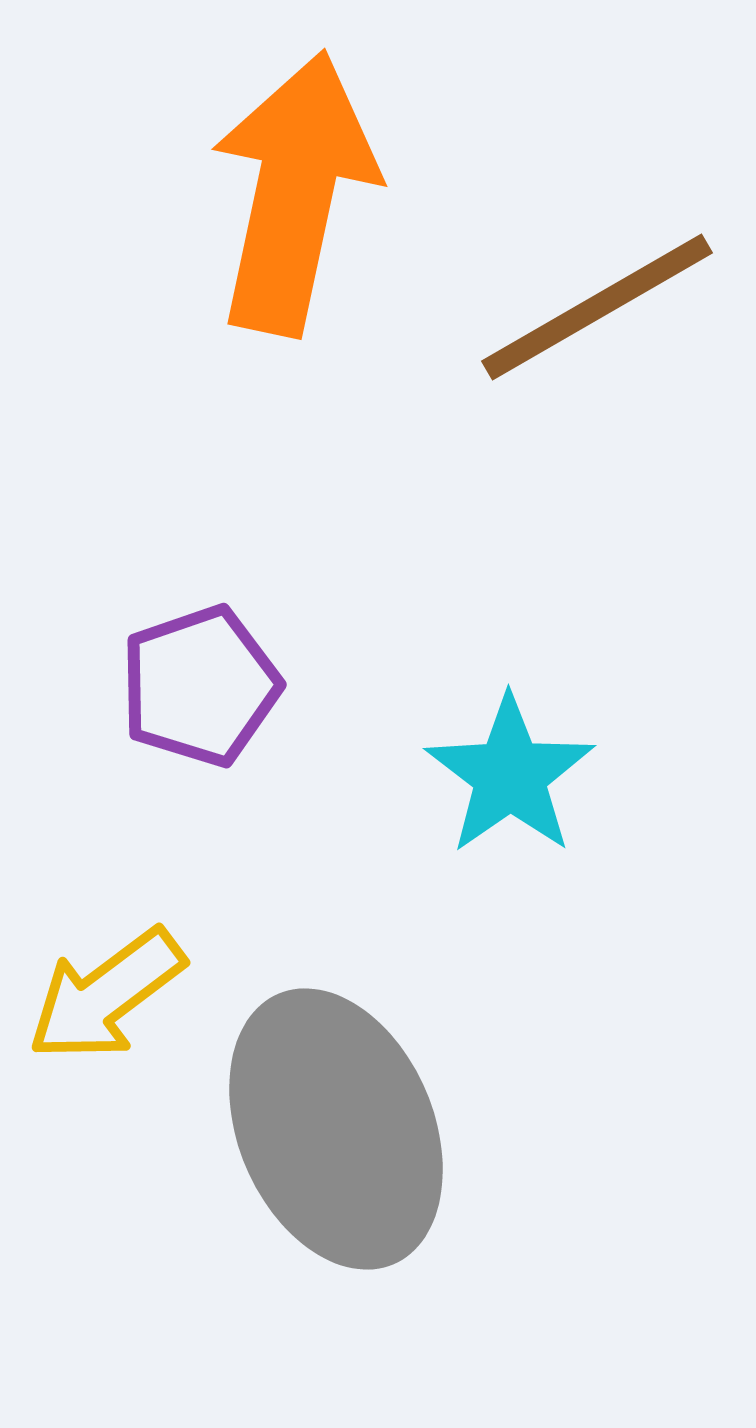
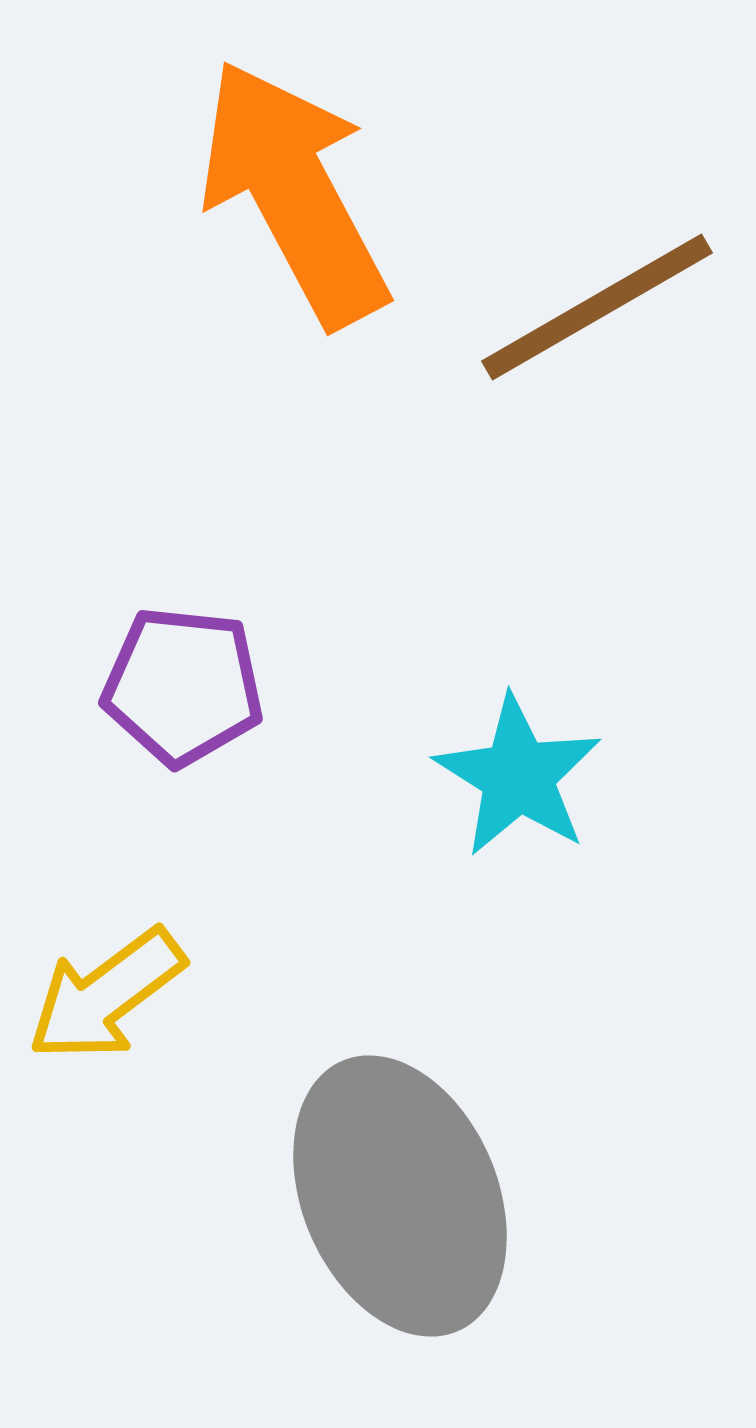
orange arrow: rotated 40 degrees counterclockwise
purple pentagon: moved 17 px left; rotated 25 degrees clockwise
cyan star: moved 8 px right, 1 px down; rotated 5 degrees counterclockwise
gray ellipse: moved 64 px right, 67 px down
